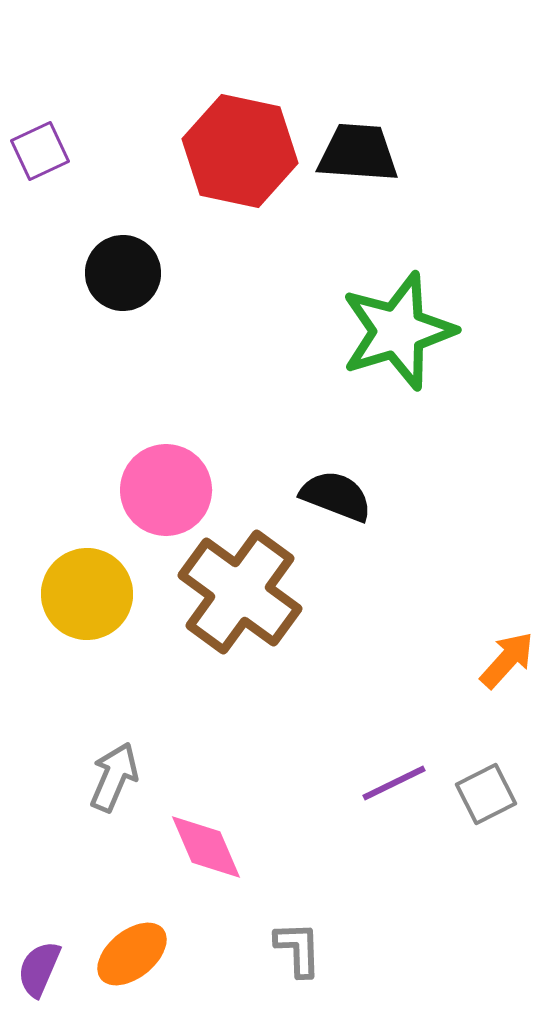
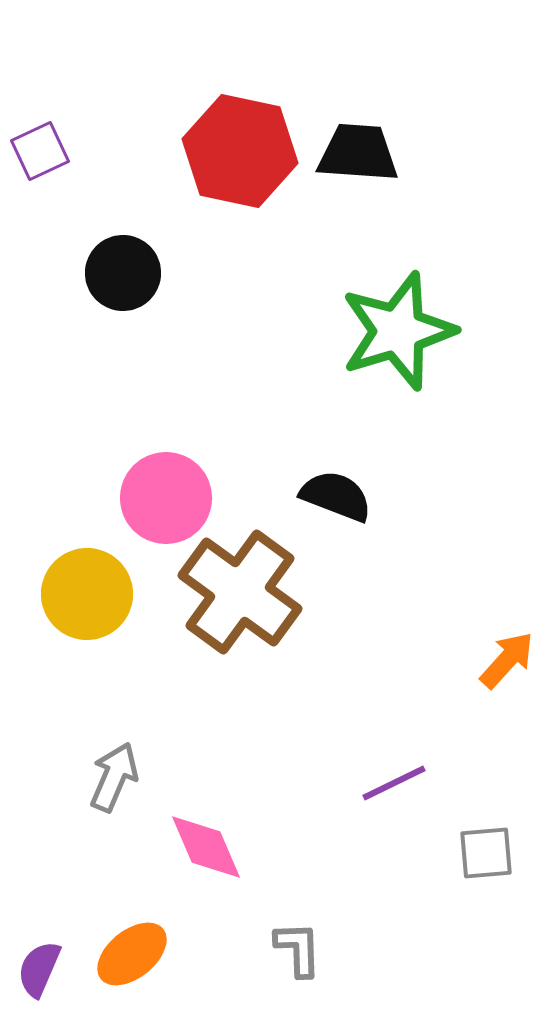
pink circle: moved 8 px down
gray square: moved 59 px down; rotated 22 degrees clockwise
